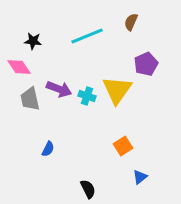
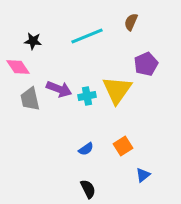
pink diamond: moved 1 px left
cyan cross: rotated 30 degrees counterclockwise
blue semicircle: moved 38 px right; rotated 28 degrees clockwise
blue triangle: moved 3 px right, 2 px up
